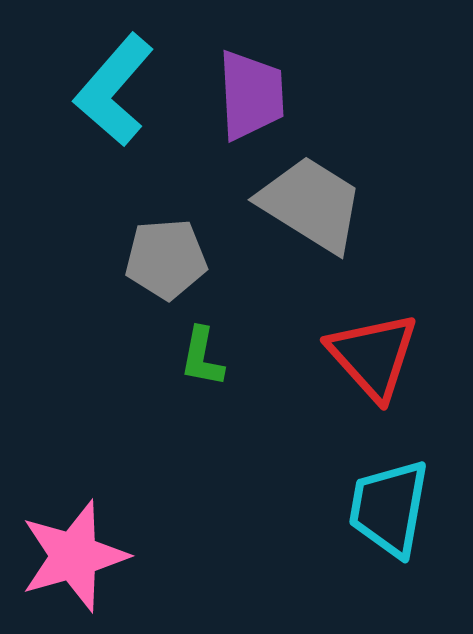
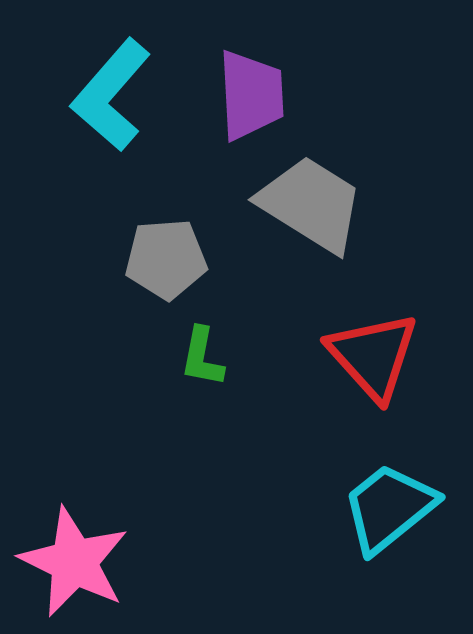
cyan L-shape: moved 3 px left, 5 px down
cyan trapezoid: rotated 41 degrees clockwise
pink star: moved 6 px down; rotated 30 degrees counterclockwise
